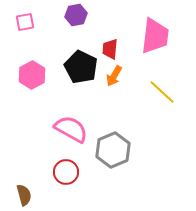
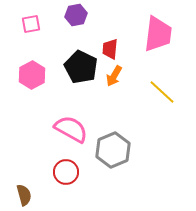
pink square: moved 6 px right, 2 px down
pink trapezoid: moved 3 px right, 2 px up
